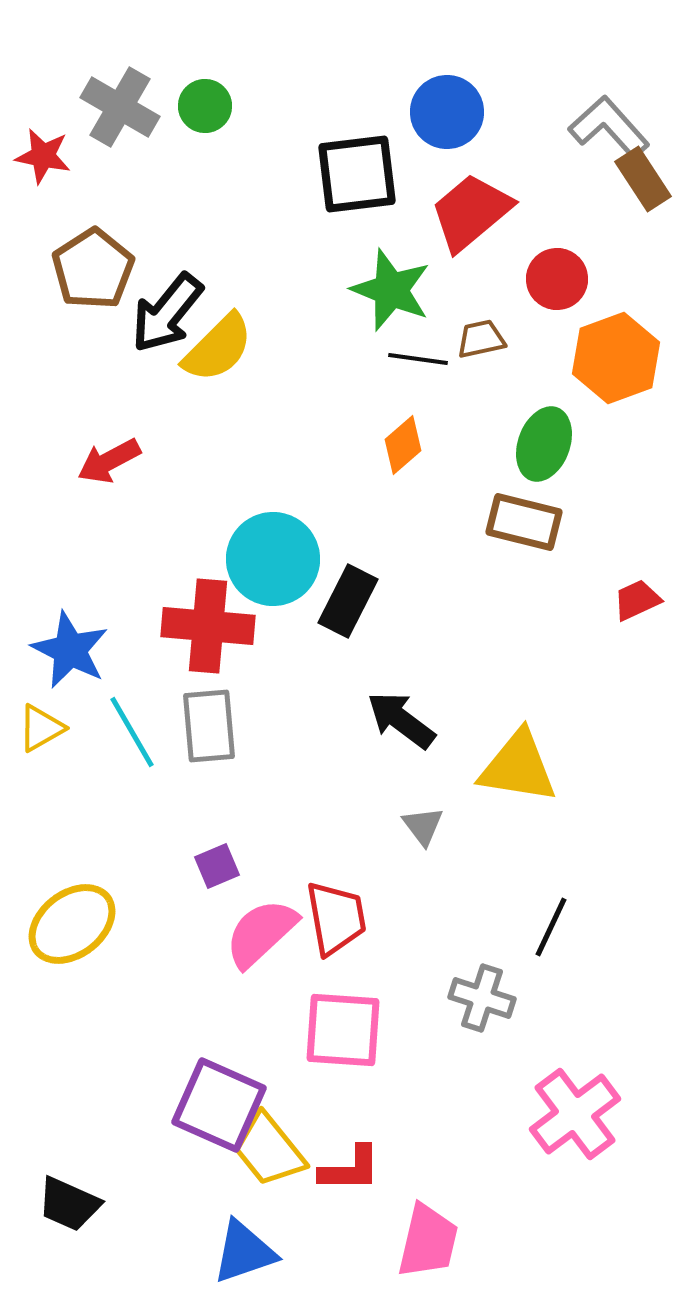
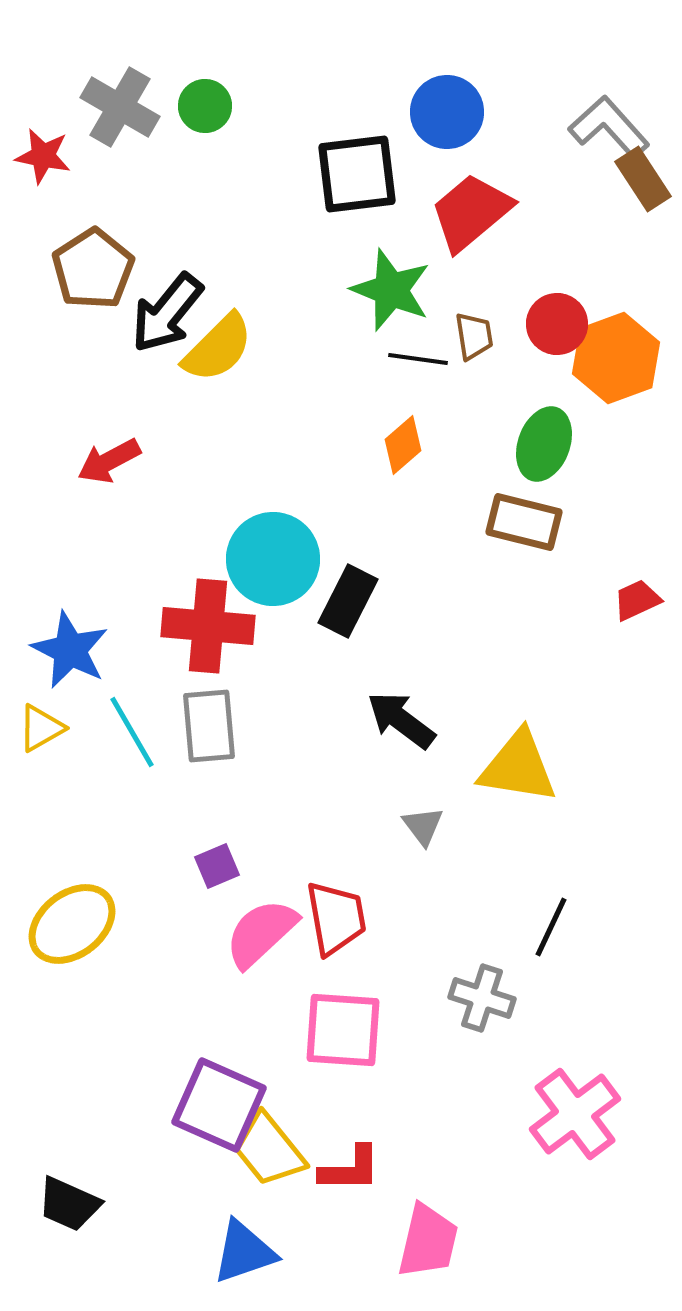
red circle at (557, 279): moved 45 px down
brown trapezoid at (481, 339): moved 7 px left, 3 px up; rotated 93 degrees clockwise
